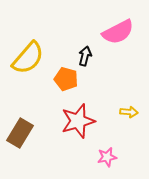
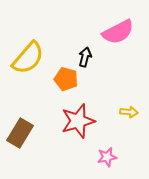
black arrow: moved 1 px down
